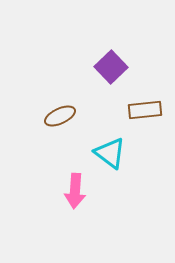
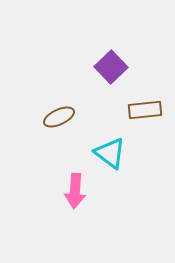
brown ellipse: moved 1 px left, 1 px down
